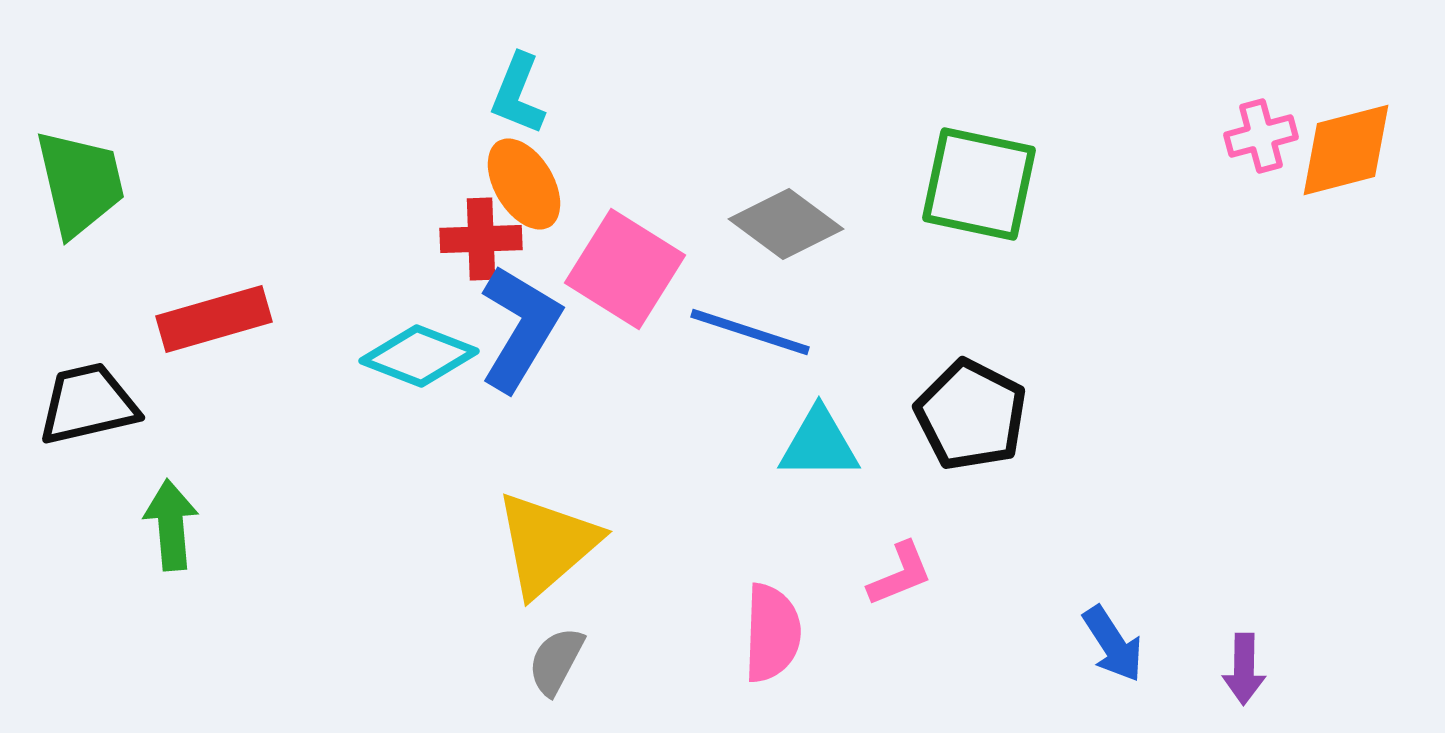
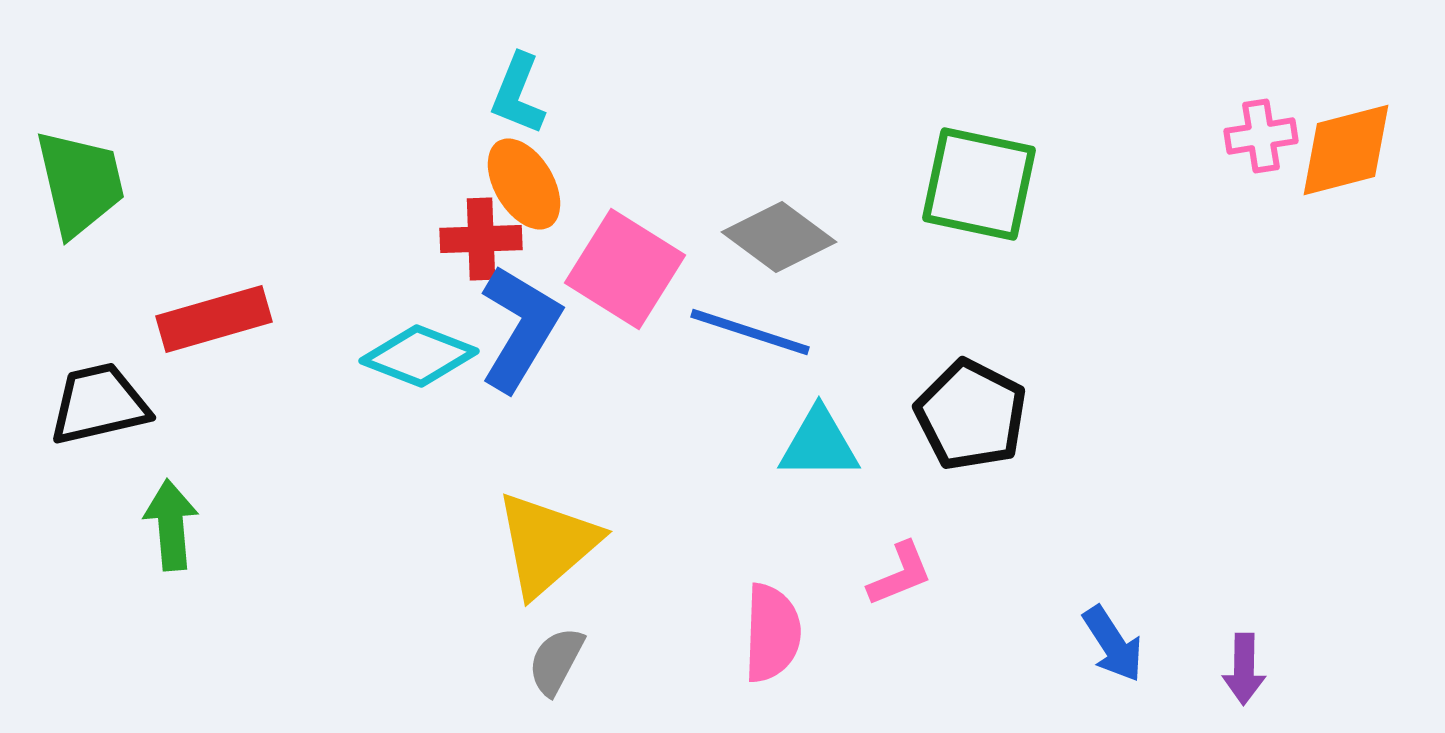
pink cross: rotated 6 degrees clockwise
gray diamond: moved 7 px left, 13 px down
black trapezoid: moved 11 px right
